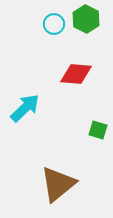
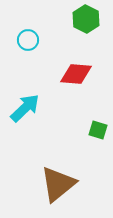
cyan circle: moved 26 px left, 16 px down
